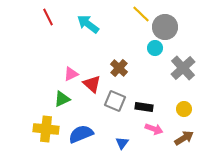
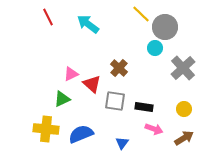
gray square: rotated 15 degrees counterclockwise
